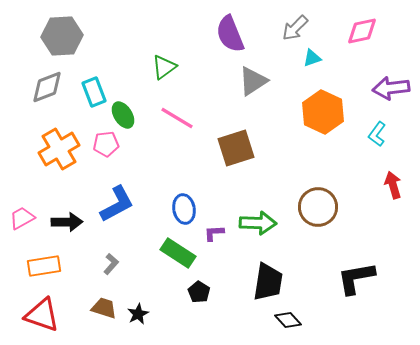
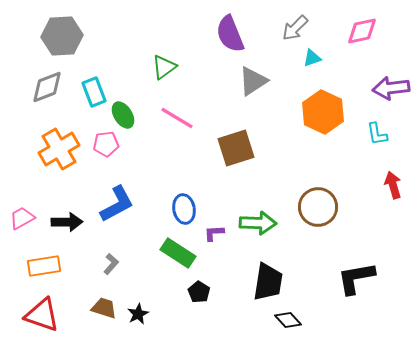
cyan L-shape: rotated 45 degrees counterclockwise
